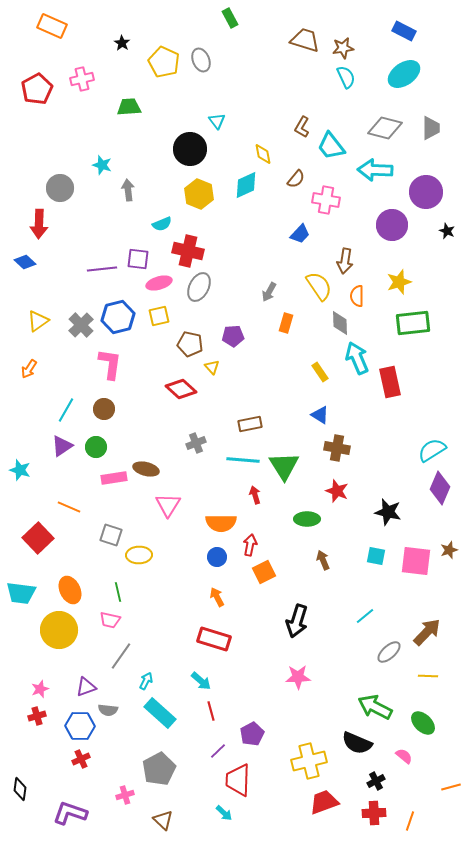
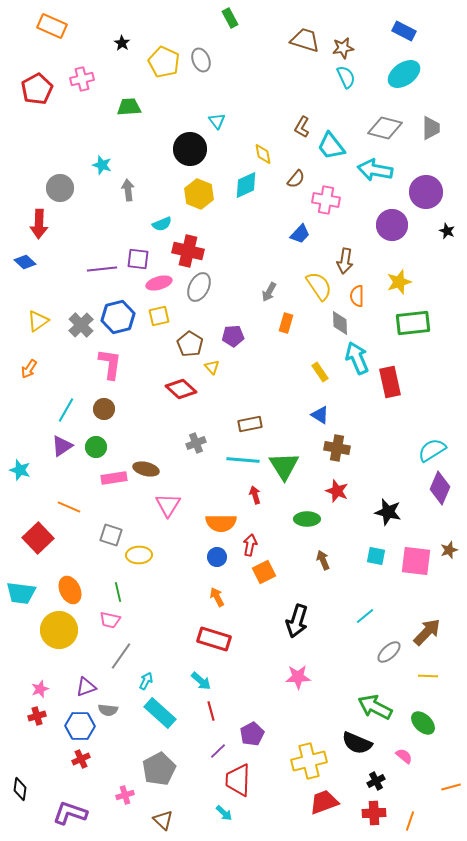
cyan arrow at (375, 170): rotated 8 degrees clockwise
brown pentagon at (190, 344): rotated 20 degrees clockwise
